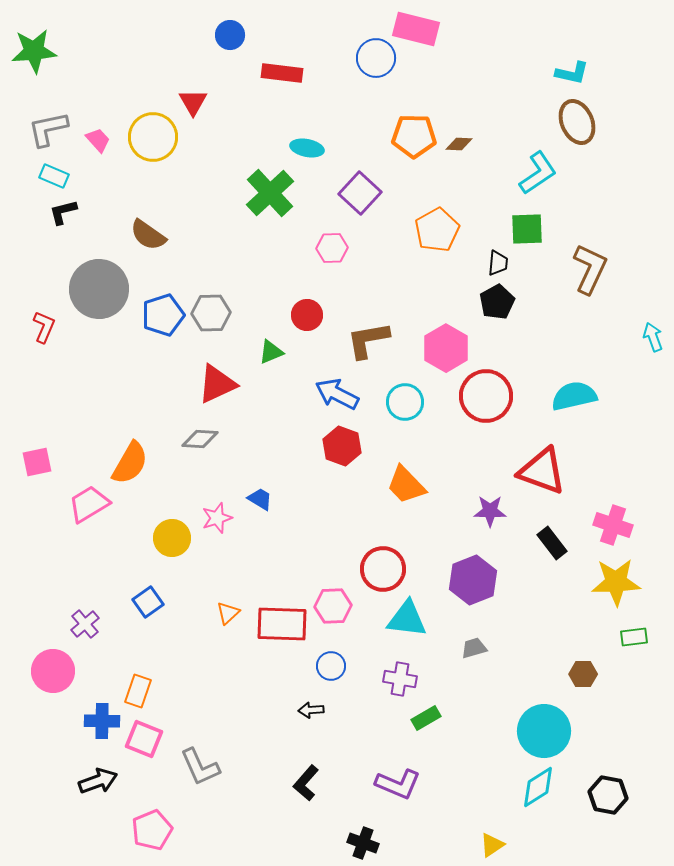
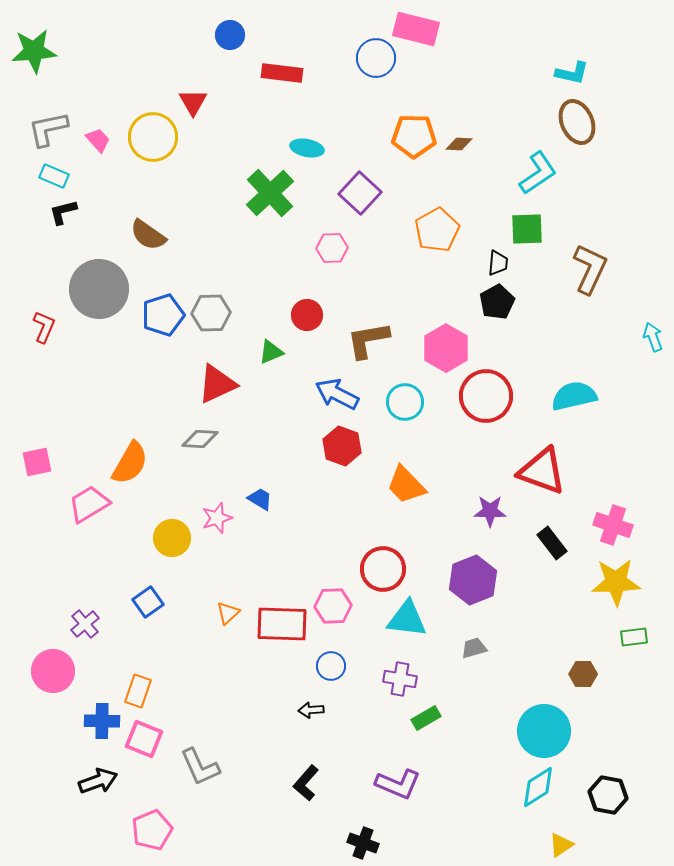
yellow triangle at (492, 845): moved 69 px right
